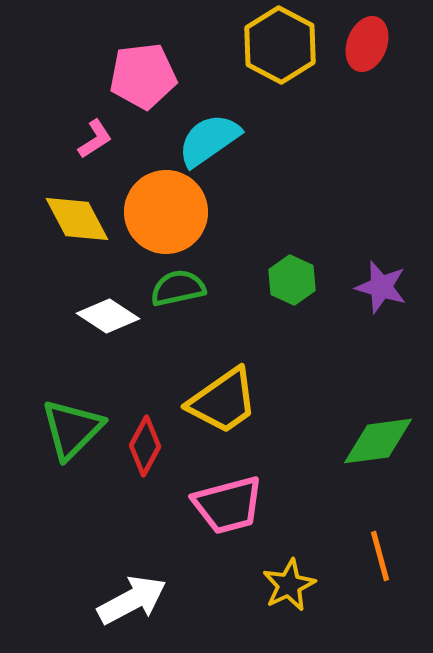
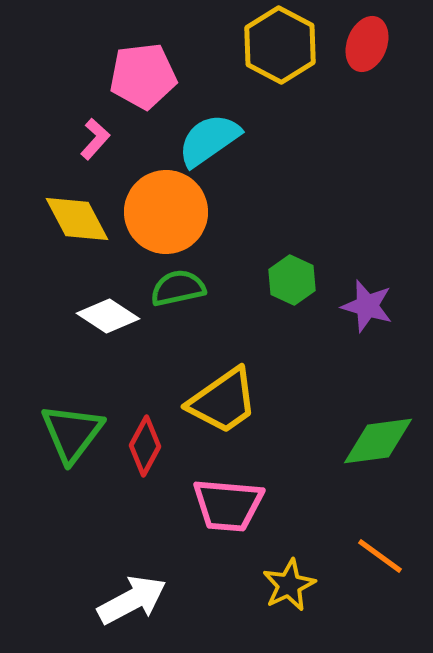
pink L-shape: rotated 15 degrees counterclockwise
purple star: moved 14 px left, 19 px down
green triangle: moved 4 px down; rotated 8 degrees counterclockwise
pink trapezoid: rotated 20 degrees clockwise
orange line: rotated 39 degrees counterclockwise
